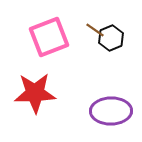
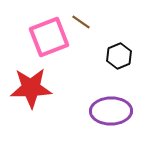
brown line: moved 14 px left, 8 px up
black hexagon: moved 8 px right, 18 px down
red star: moved 4 px left, 5 px up
